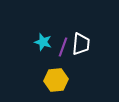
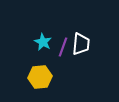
cyan star: rotated 12 degrees clockwise
yellow hexagon: moved 16 px left, 3 px up
